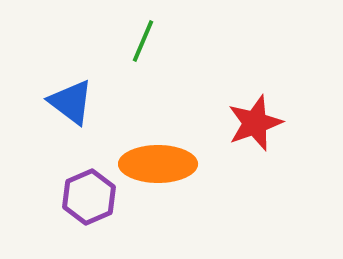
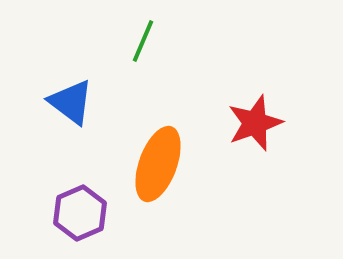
orange ellipse: rotated 70 degrees counterclockwise
purple hexagon: moved 9 px left, 16 px down
